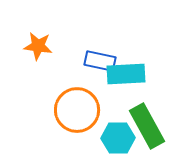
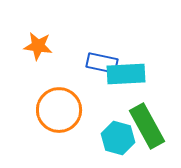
blue rectangle: moved 2 px right, 2 px down
orange circle: moved 18 px left
cyan hexagon: rotated 16 degrees clockwise
